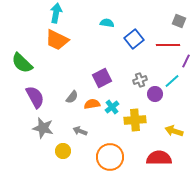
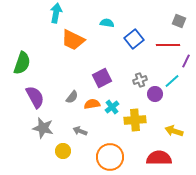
orange trapezoid: moved 16 px right
green semicircle: rotated 115 degrees counterclockwise
